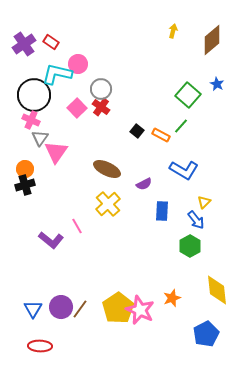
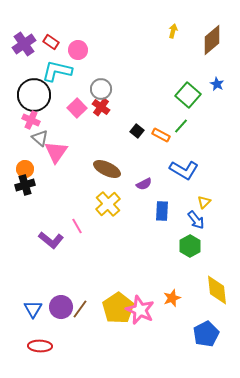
pink circle: moved 14 px up
cyan L-shape: moved 3 px up
gray triangle: rotated 24 degrees counterclockwise
